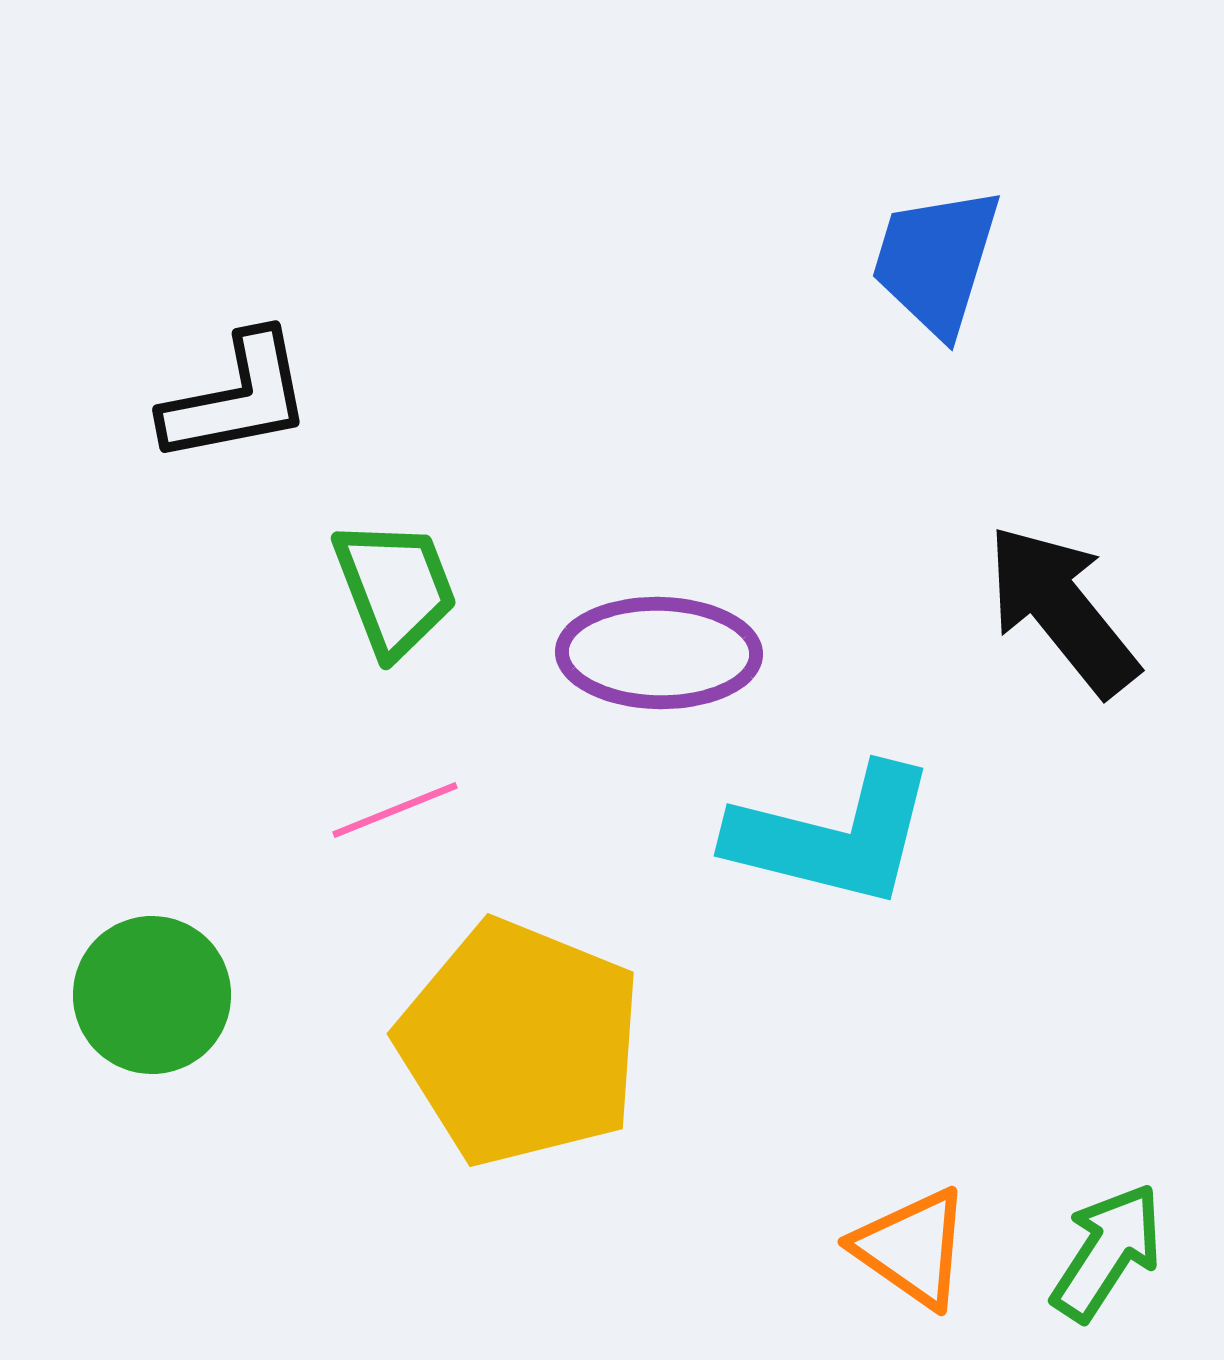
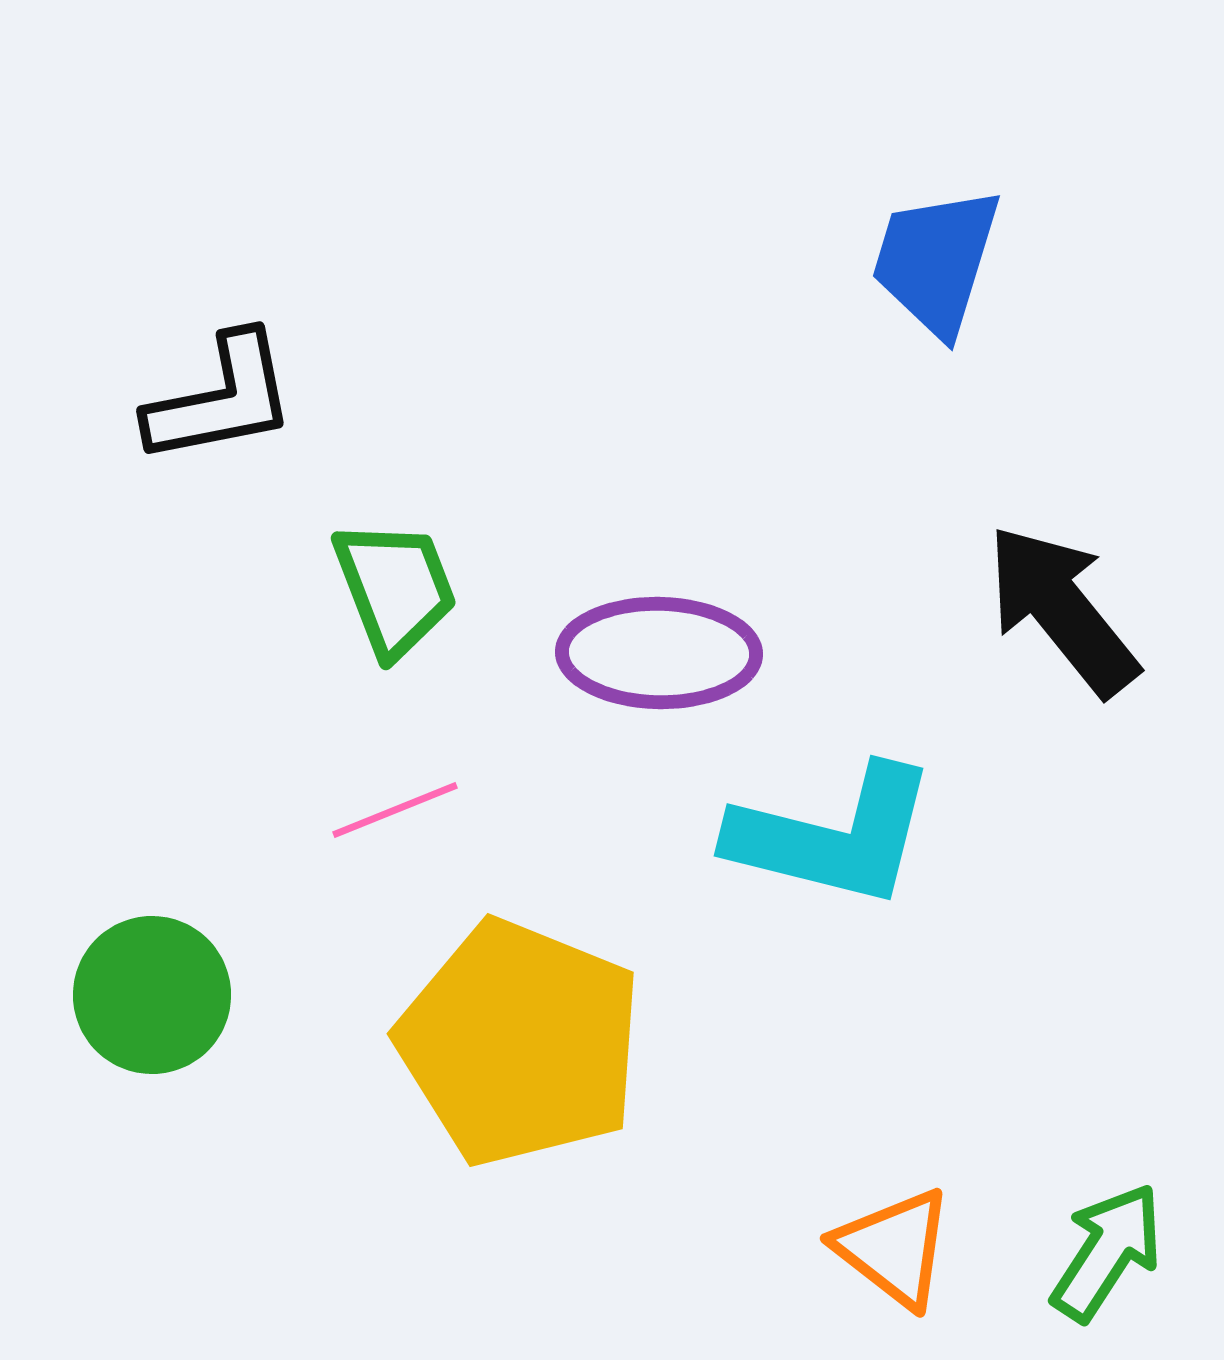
black L-shape: moved 16 px left, 1 px down
orange triangle: moved 18 px left; rotated 3 degrees clockwise
